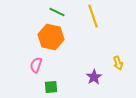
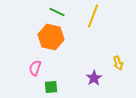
yellow line: rotated 40 degrees clockwise
pink semicircle: moved 1 px left, 3 px down
purple star: moved 1 px down
